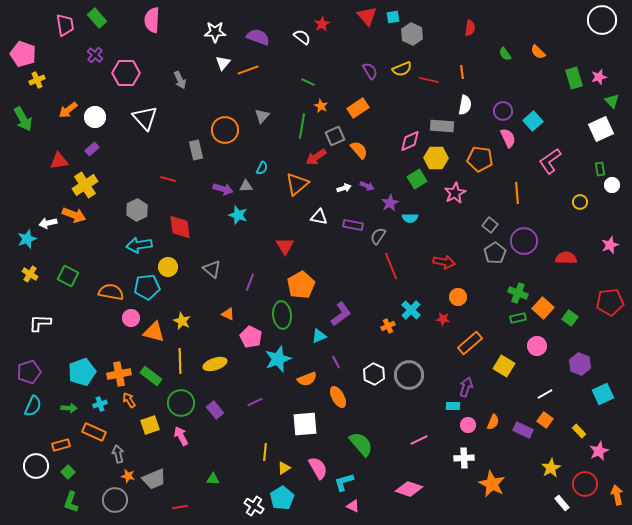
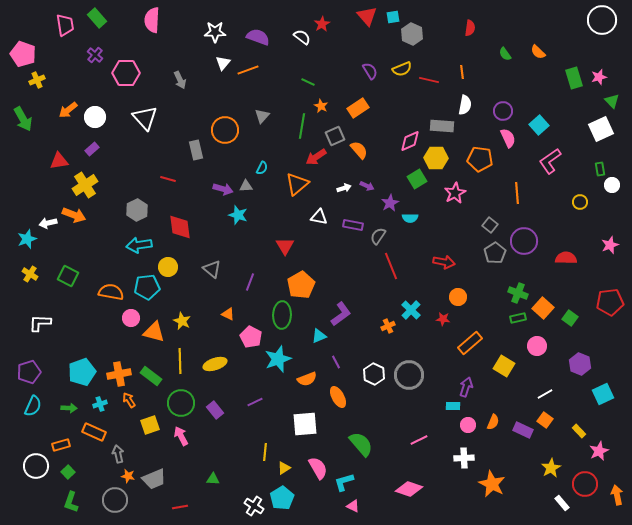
cyan square at (533, 121): moved 6 px right, 4 px down
green ellipse at (282, 315): rotated 8 degrees clockwise
